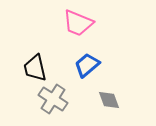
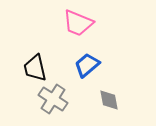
gray diamond: rotated 10 degrees clockwise
